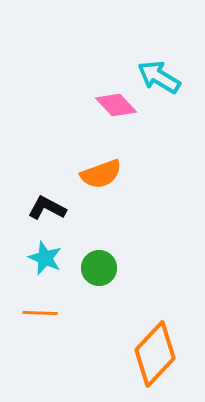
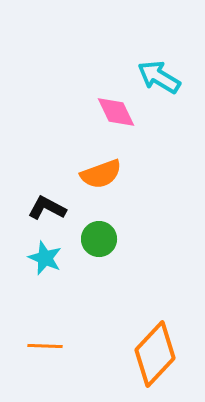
pink diamond: moved 7 px down; rotated 18 degrees clockwise
green circle: moved 29 px up
orange line: moved 5 px right, 33 px down
